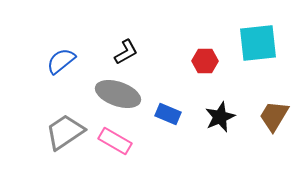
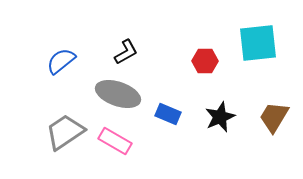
brown trapezoid: moved 1 px down
